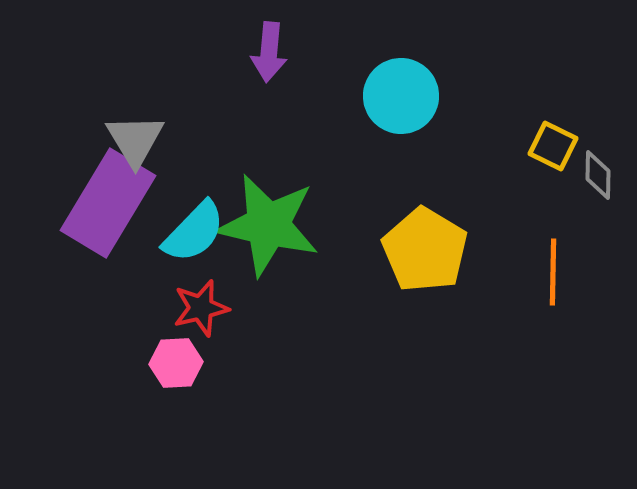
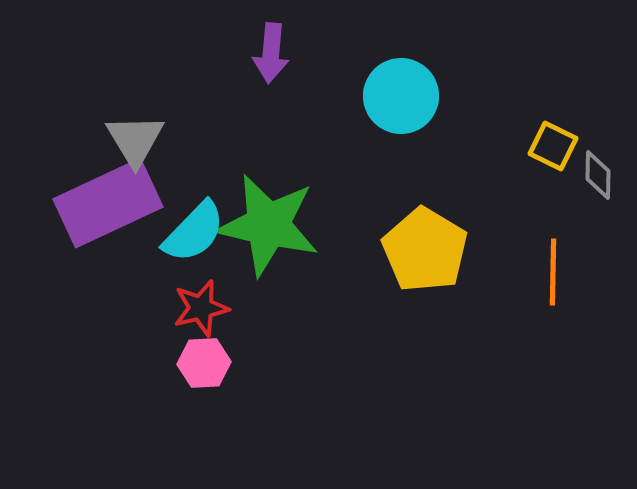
purple arrow: moved 2 px right, 1 px down
purple rectangle: rotated 34 degrees clockwise
pink hexagon: moved 28 px right
